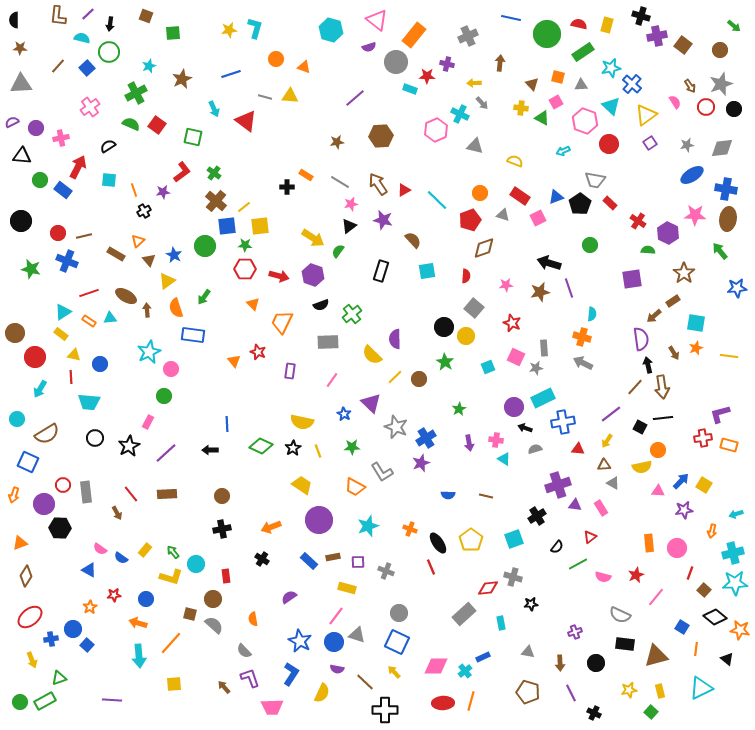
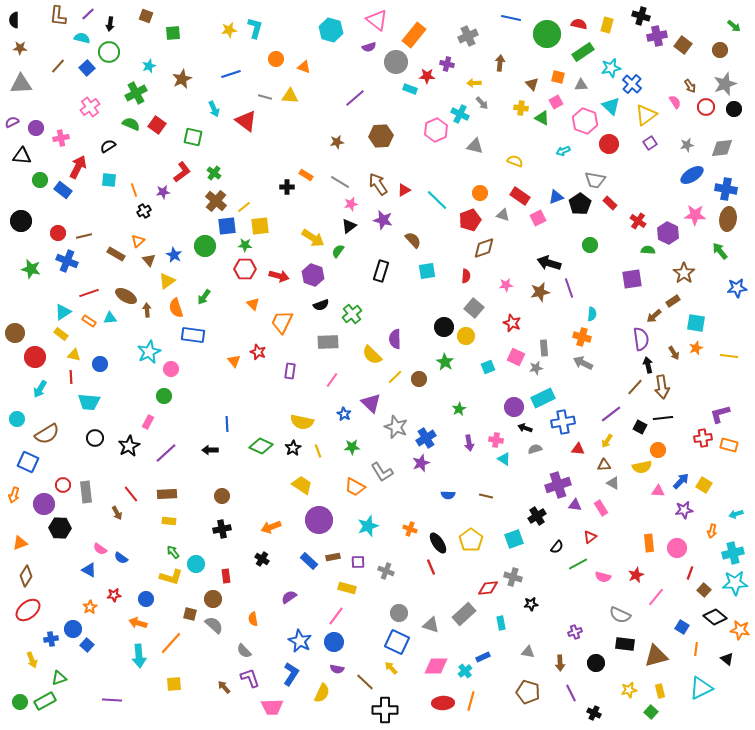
gray star at (721, 84): moved 4 px right
yellow rectangle at (145, 550): moved 24 px right, 29 px up; rotated 56 degrees clockwise
red ellipse at (30, 617): moved 2 px left, 7 px up
gray triangle at (357, 635): moved 74 px right, 10 px up
yellow arrow at (394, 672): moved 3 px left, 4 px up
